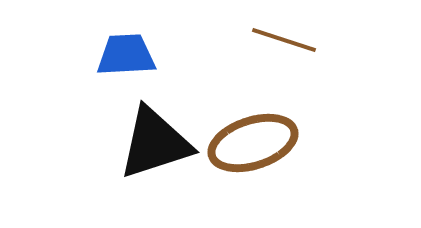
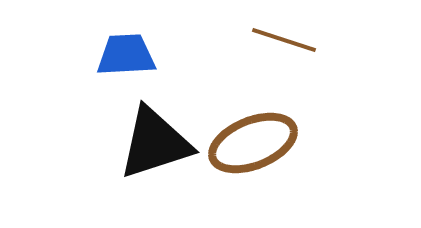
brown ellipse: rotated 4 degrees counterclockwise
